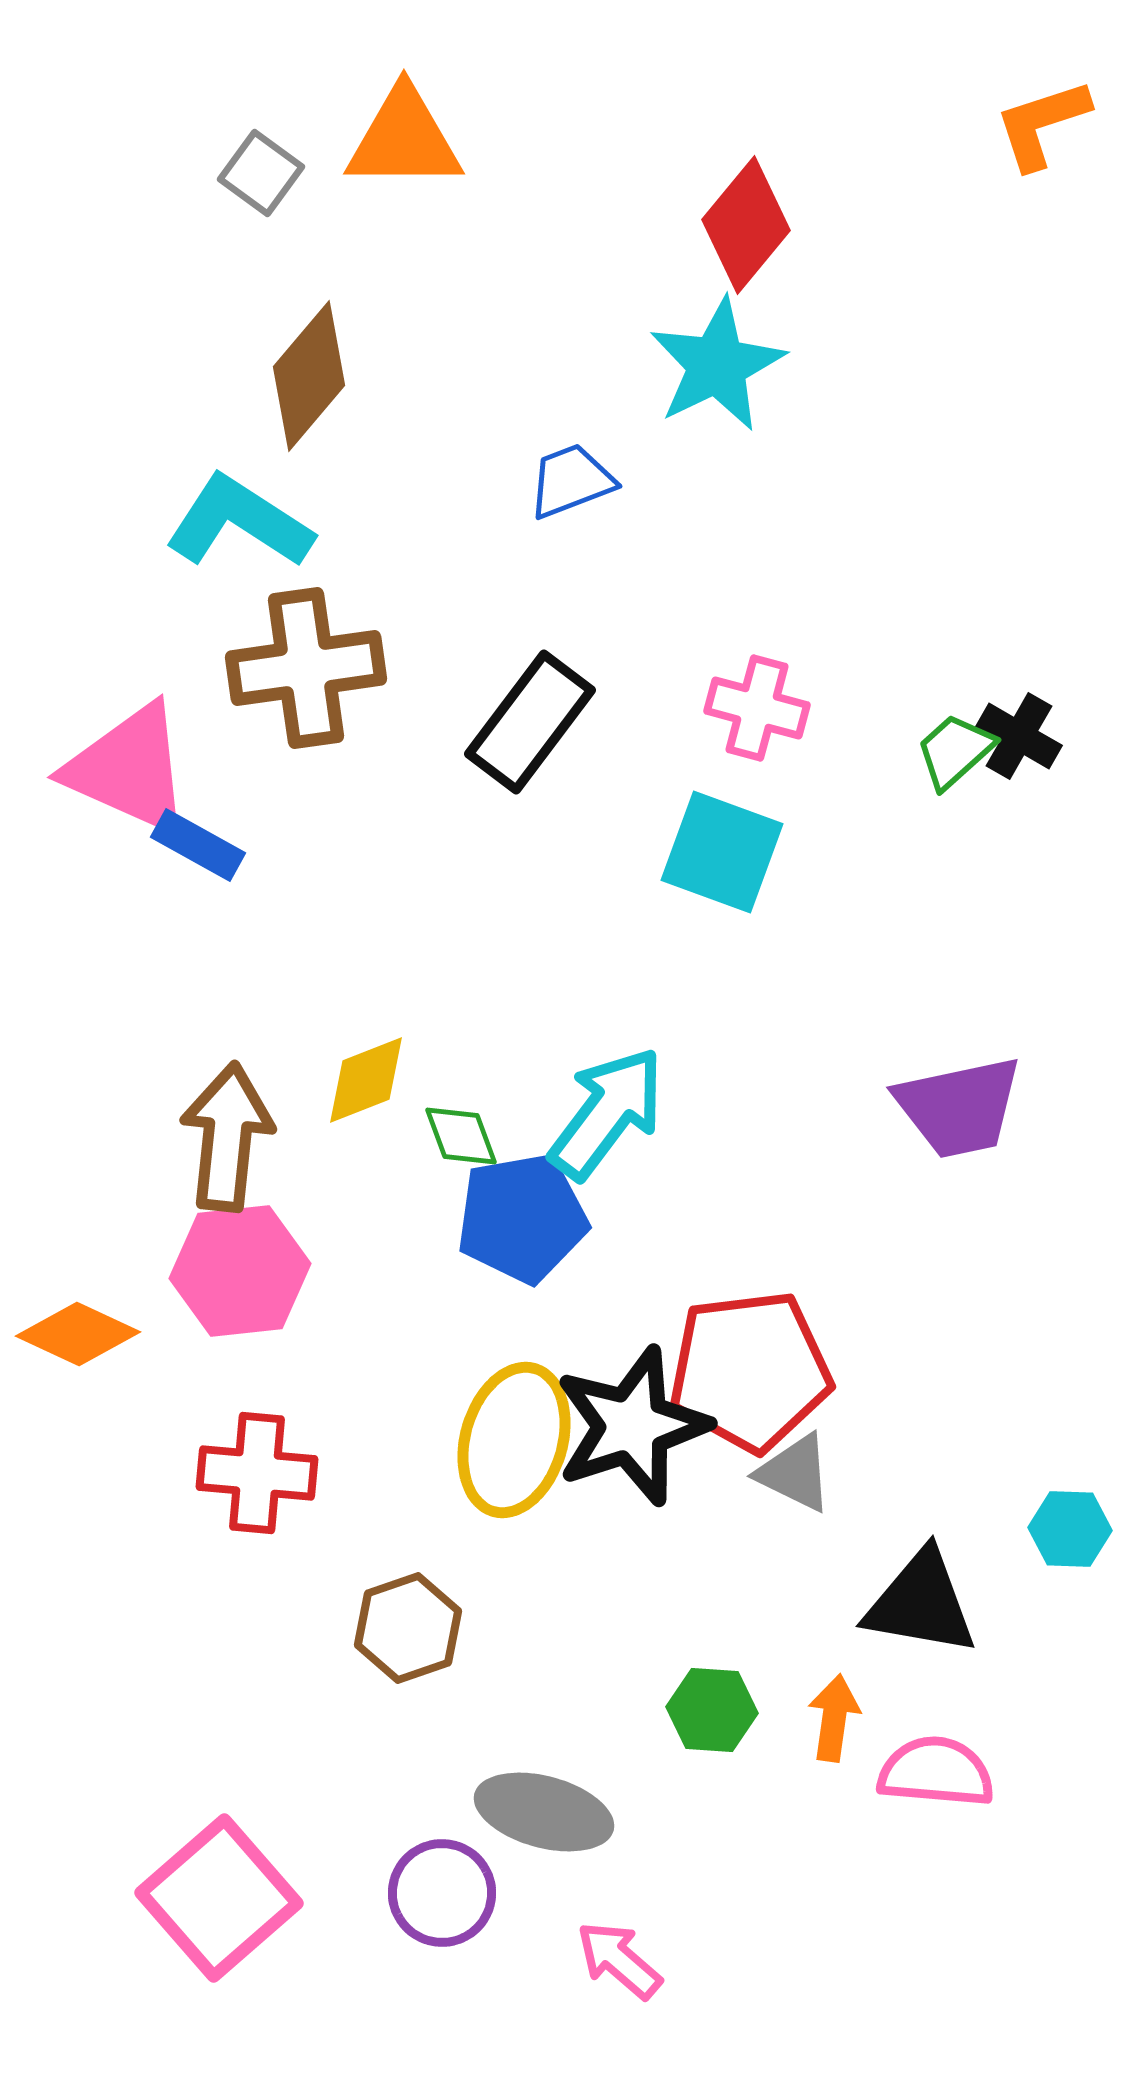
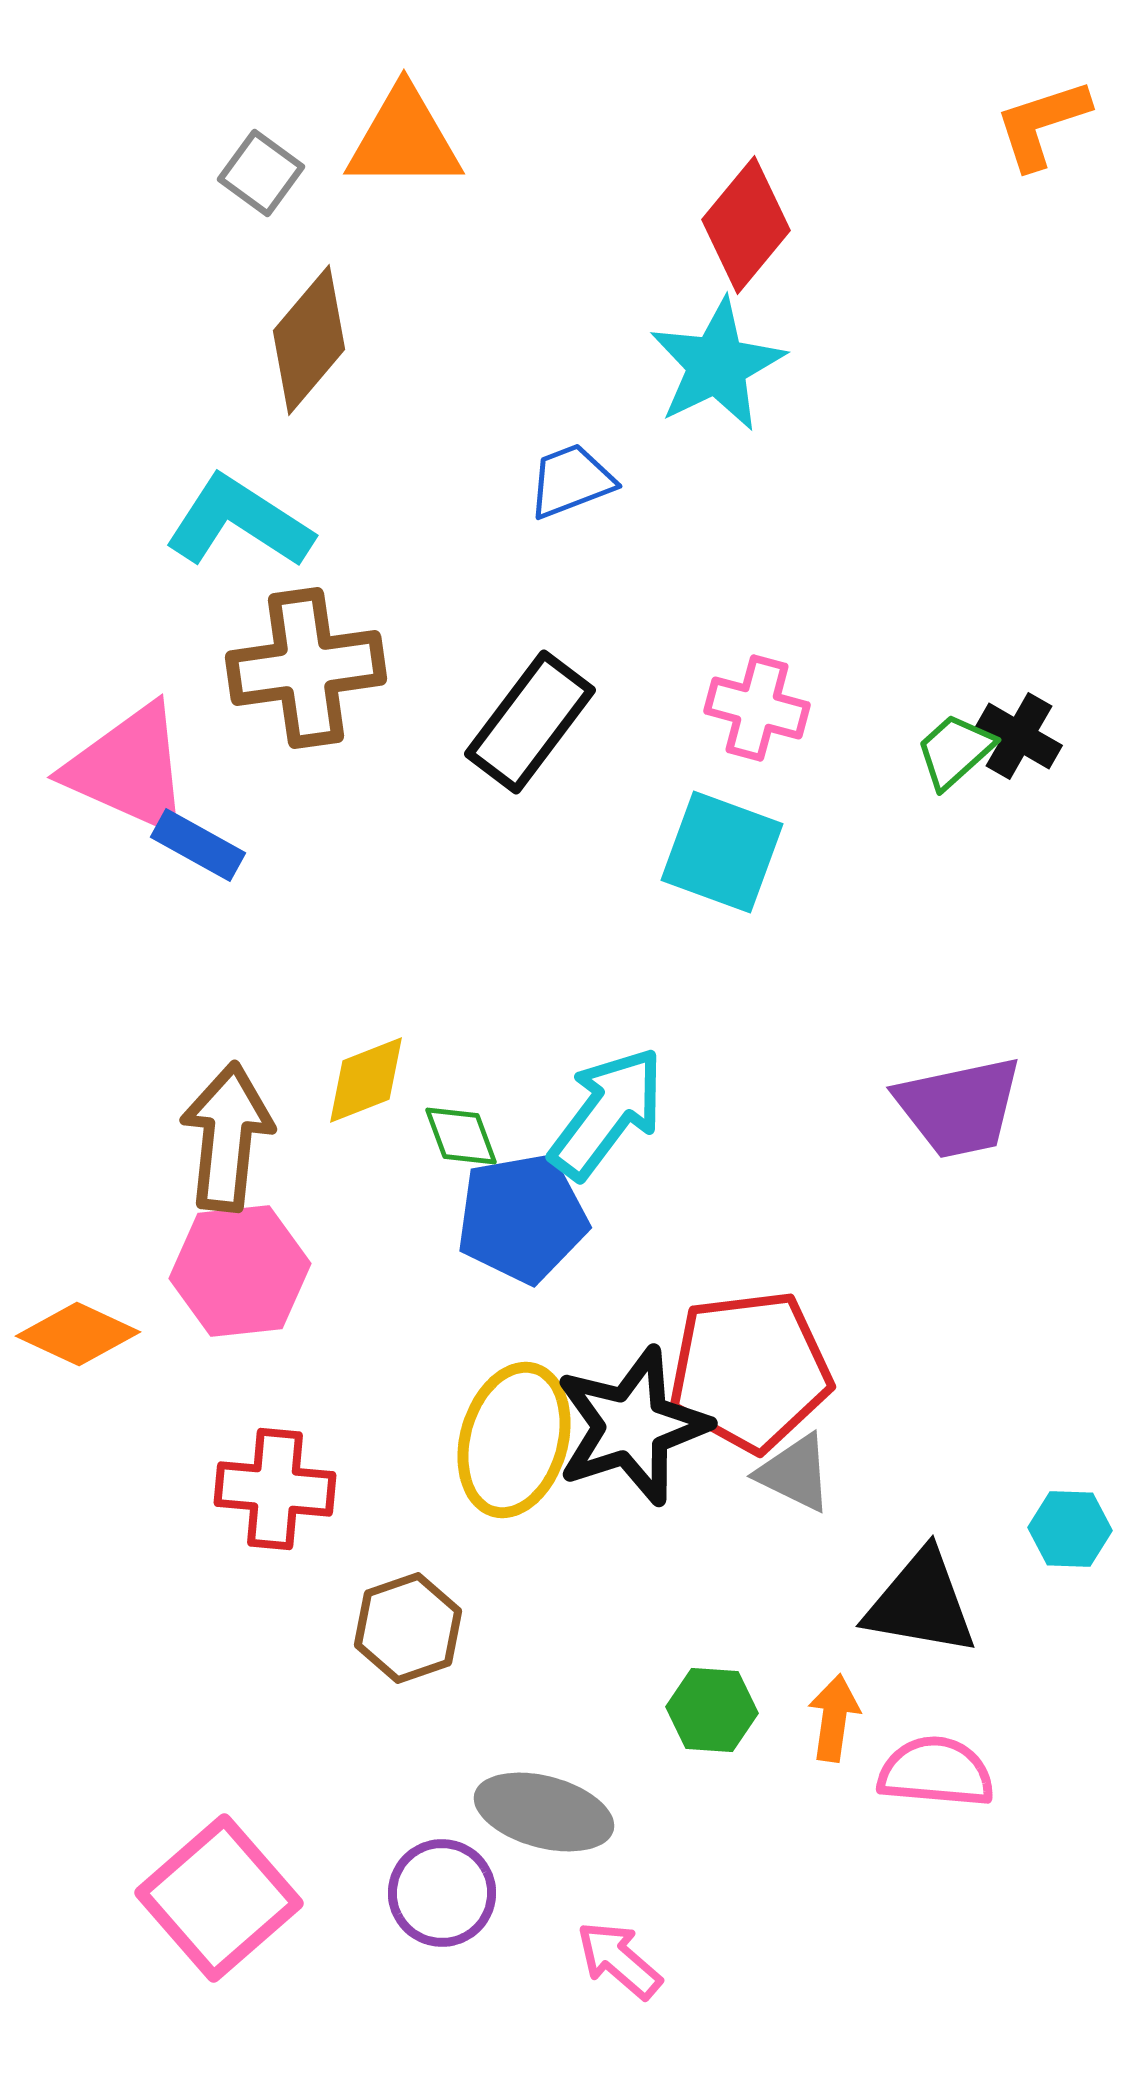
brown diamond: moved 36 px up
red cross: moved 18 px right, 16 px down
